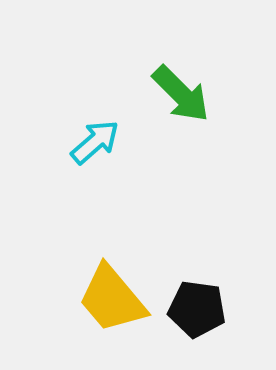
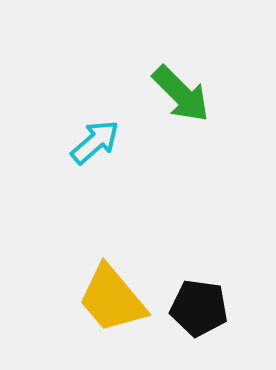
black pentagon: moved 2 px right, 1 px up
